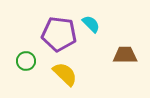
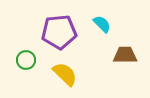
cyan semicircle: moved 11 px right
purple pentagon: moved 2 px up; rotated 12 degrees counterclockwise
green circle: moved 1 px up
